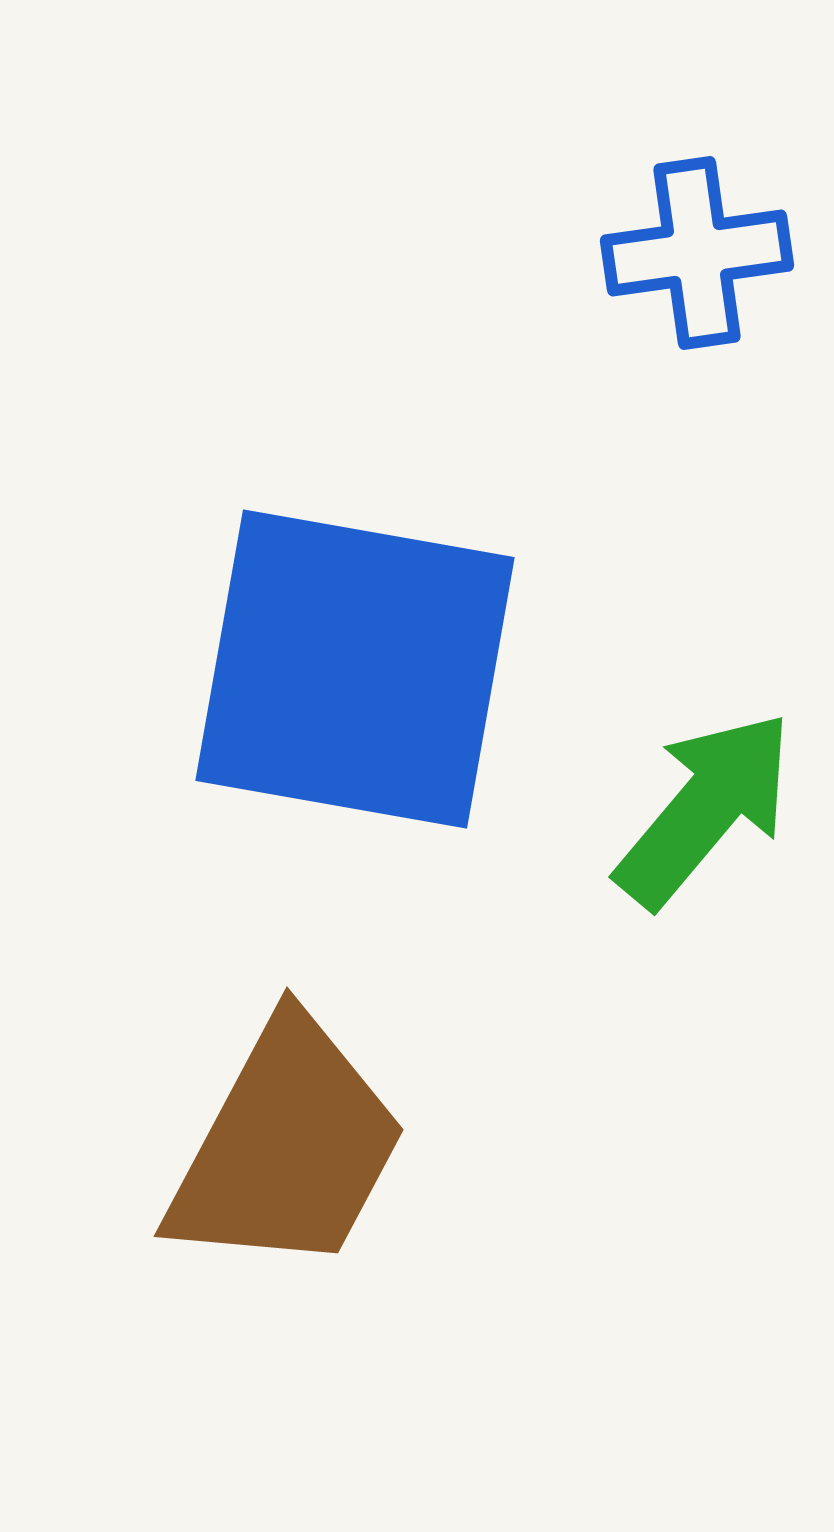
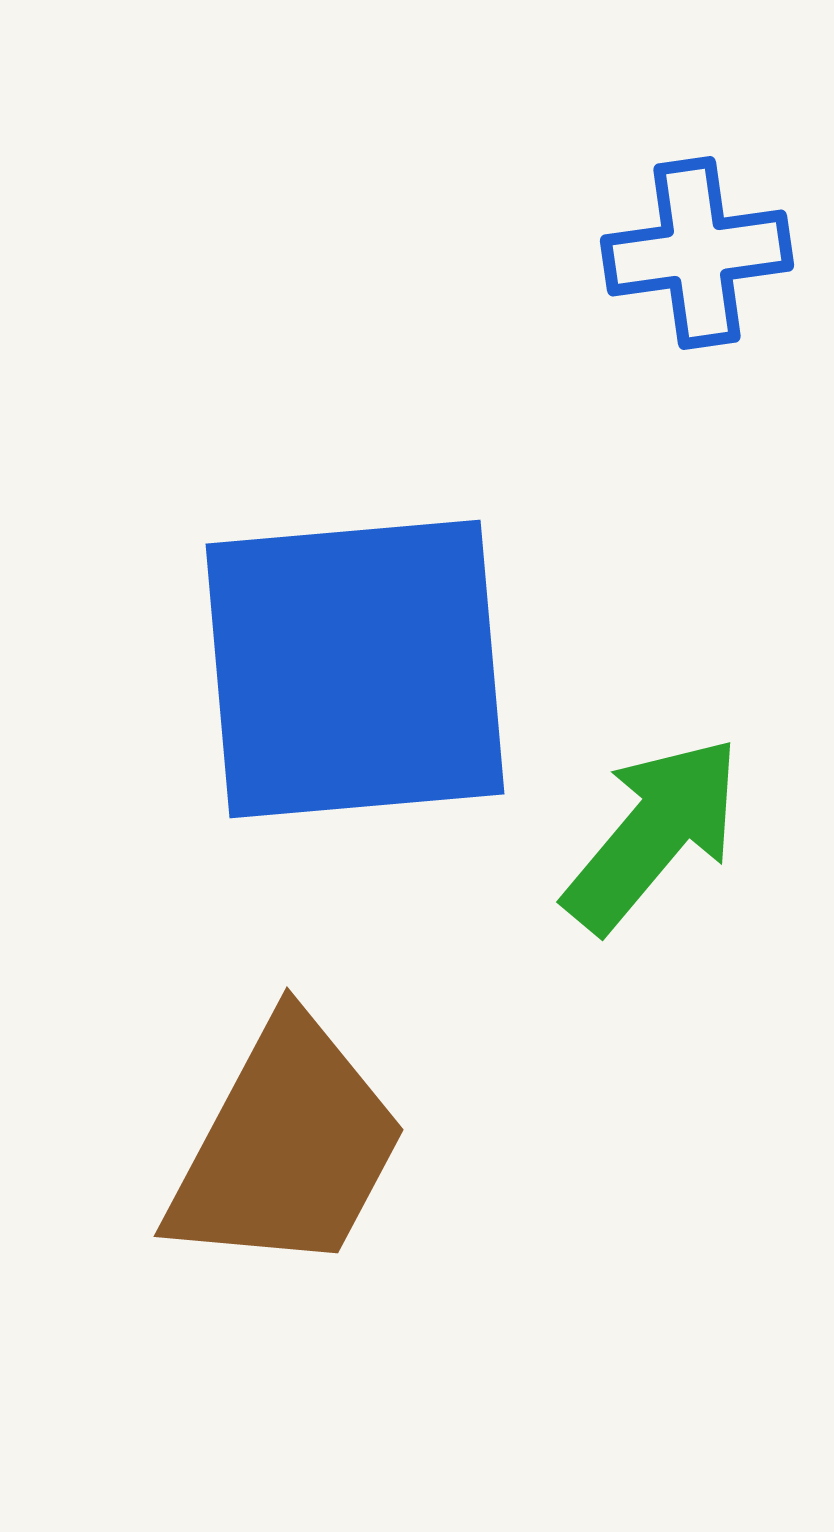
blue square: rotated 15 degrees counterclockwise
green arrow: moved 52 px left, 25 px down
